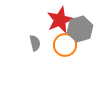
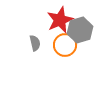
gray hexagon: moved 1 px down
